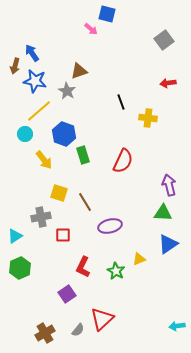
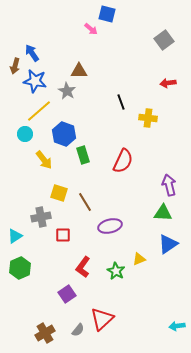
brown triangle: rotated 18 degrees clockwise
red L-shape: rotated 10 degrees clockwise
